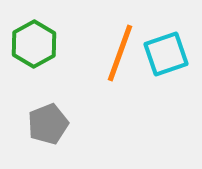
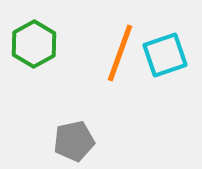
cyan square: moved 1 px left, 1 px down
gray pentagon: moved 26 px right, 17 px down; rotated 9 degrees clockwise
